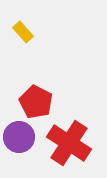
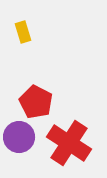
yellow rectangle: rotated 25 degrees clockwise
